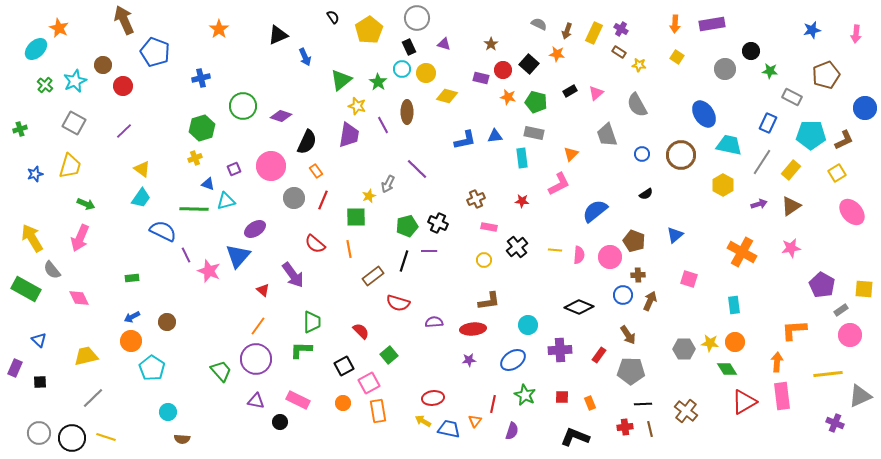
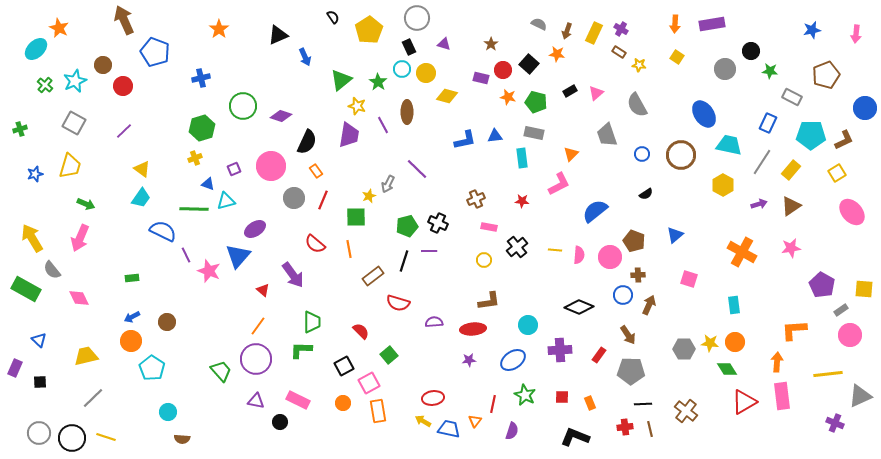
brown arrow at (650, 301): moved 1 px left, 4 px down
